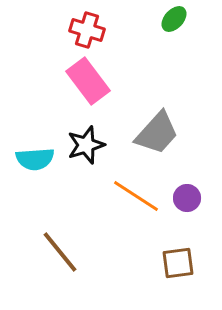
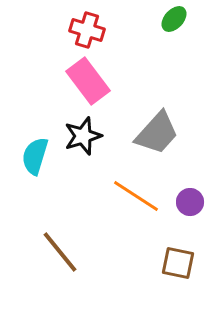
black star: moved 3 px left, 9 px up
cyan semicircle: moved 3 px up; rotated 111 degrees clockwise
purple circle: moved 3 px right, 4 px down
brown square: rotated 20 degrees clockwise
